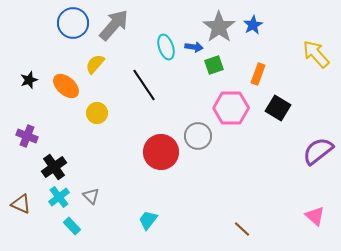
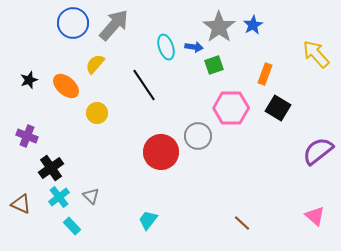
orange rectangle: moved 7 px right
black cross: moved 3 px left, 1 px down
brown line: moved 6 px up
